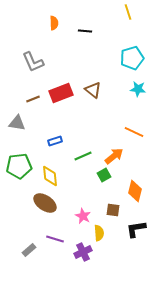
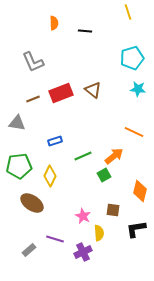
yellow diamond: rotated 30 degrees clockwise
orange diamond: moved 5 px right
brown ellipse: moved 13 px left
